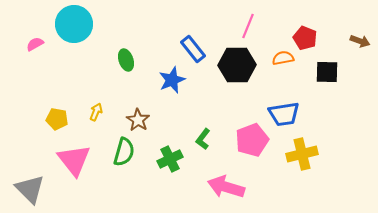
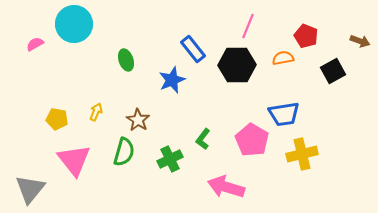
red pentagon: moved 1 px right, 2 px up
black square: moved 6 px right, 1 px up; rotated 30 degrees counterclockwise
pink pentagon: rotated 20 degrees counterclockwise
gray triangle: rotated 24 degrees clockwise
